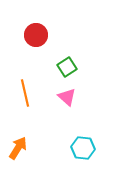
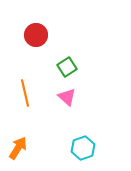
cyan hexagon: rotated 25 degrees counterclockwise
